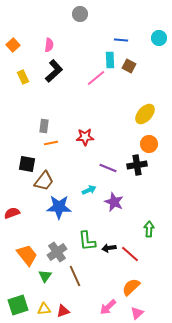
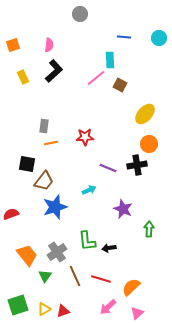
blue line: moved 3 px right, 3 px up
orange square: rotated 24 degrees clockwise
brown square: moved 9 px left, 19 px down
purple star: moved 9 px right, 7 px down
blue star: moved 4 px left; rotated 20 degrees counterclockwise
red semicircle: moved 1 px left, 1 px down
red line: moved 29 px left, 25 px down; rotated 24 degrees counterclockwise
yellow triangle: rotated 24 degrees counterclockwise
